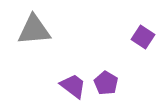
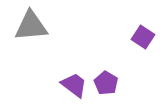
gray triangle: moved 3 px left, 4 px up
purple trapezoid: moved 1 px right, 1 px up
